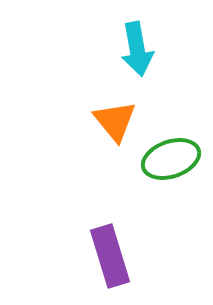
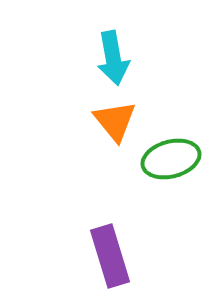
cyan arrow: moved 24 px left, 9 px down
green ellipse: rotated 4 degrees clockwise
